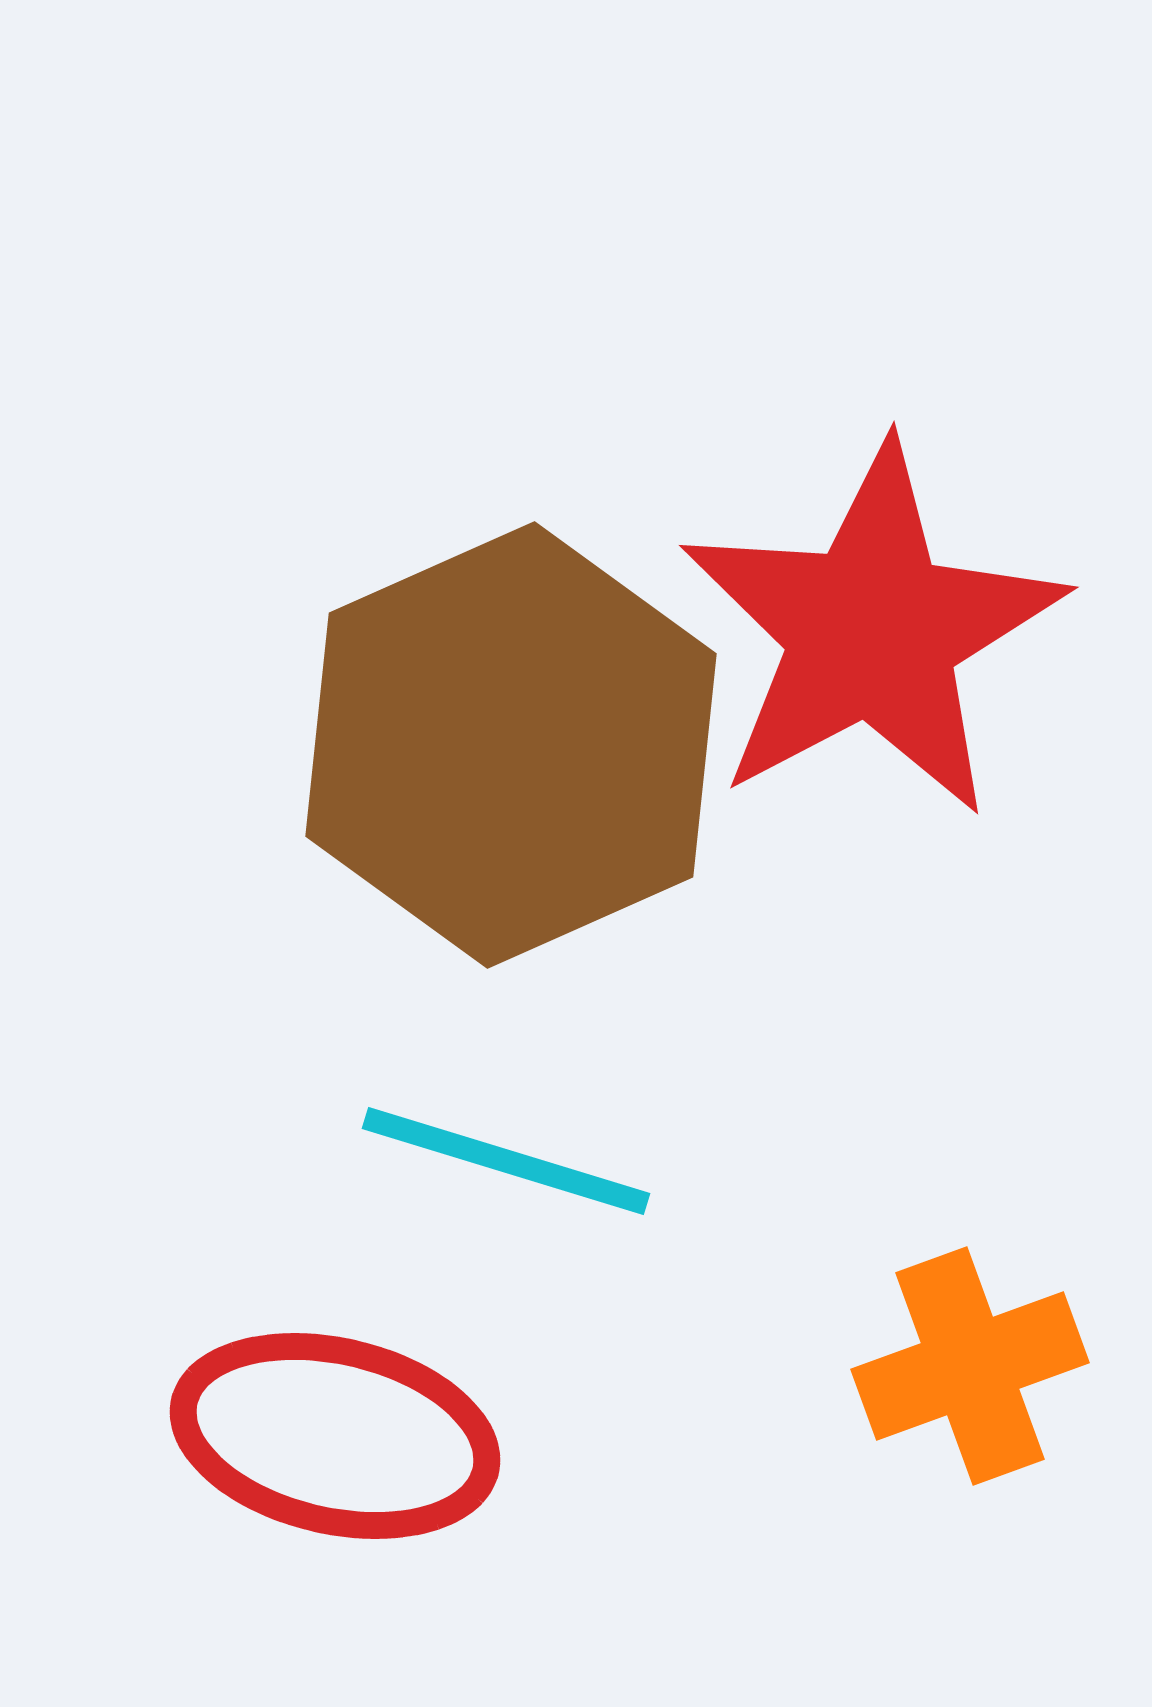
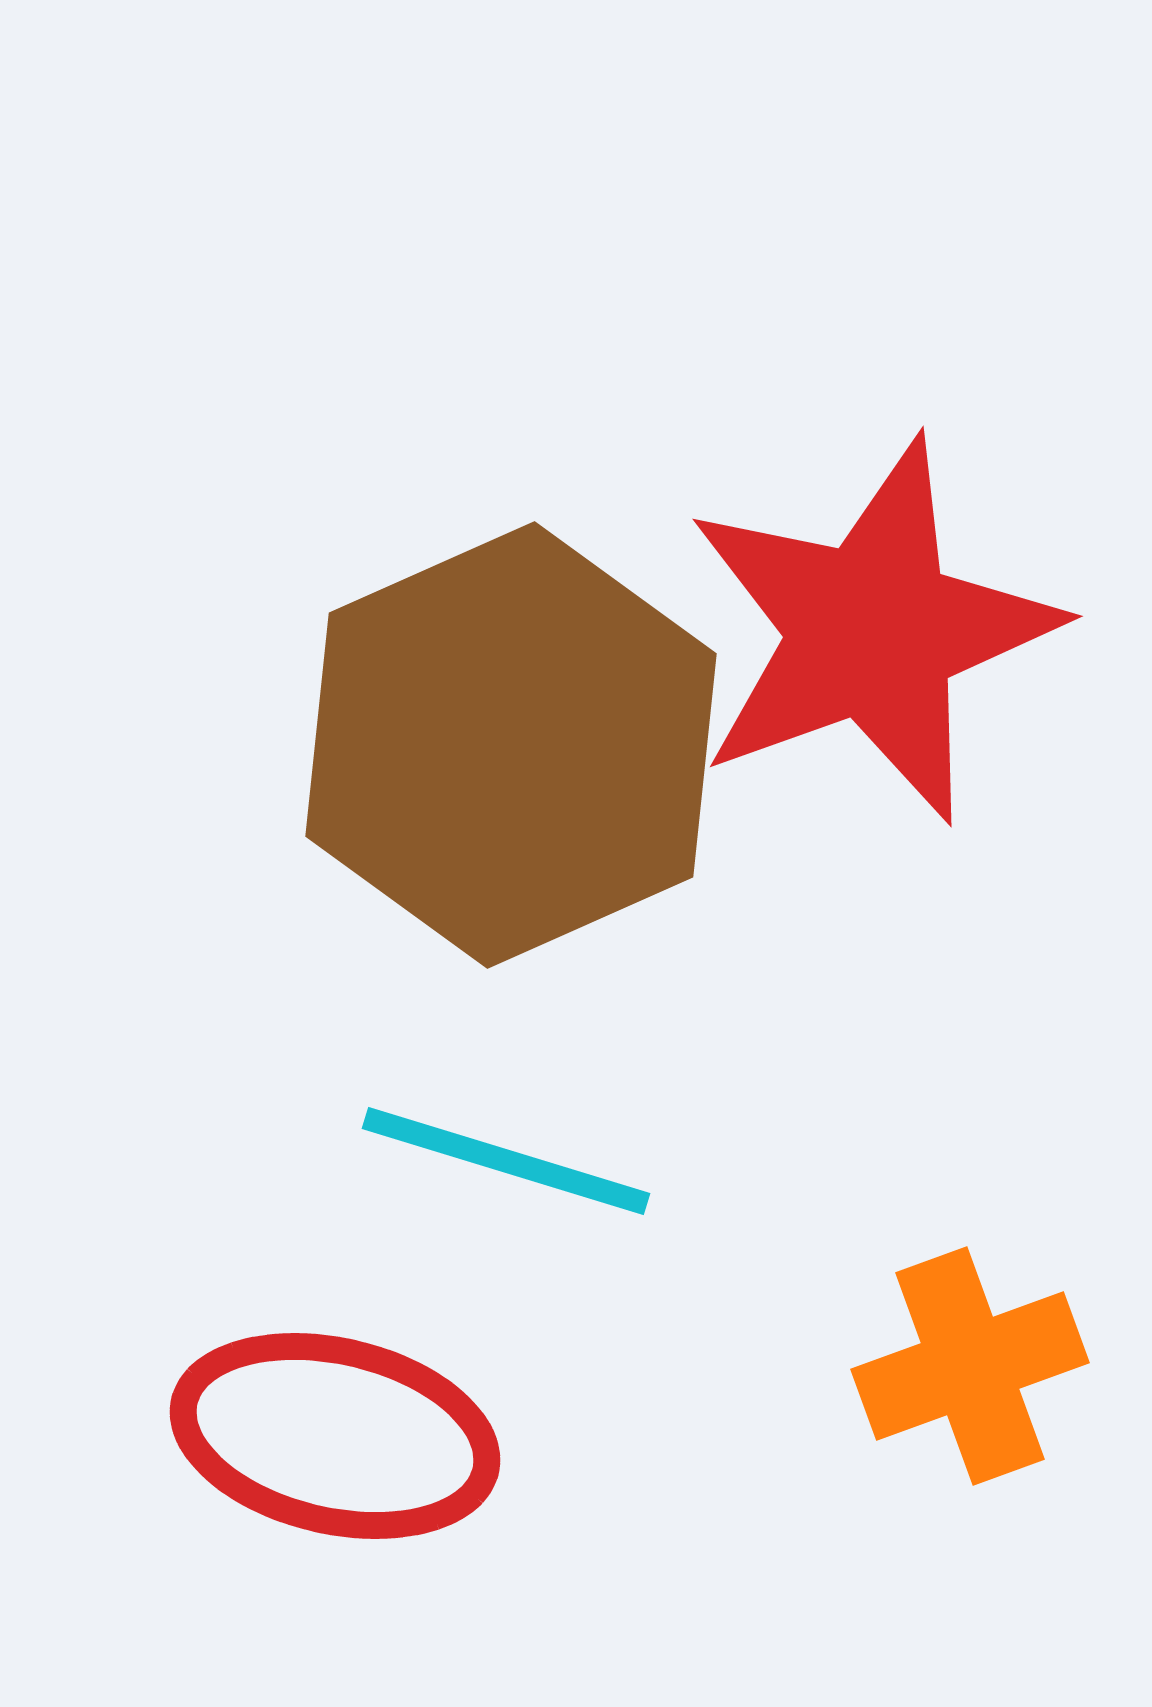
red star: rotated 8 degrees clockwise
